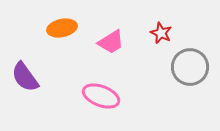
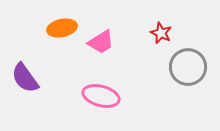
pink trapezoid: moved 10 px left
gray circle: moved 2 px left
purple semicircle: moved 1 px down
pink ellipse: rotated 6 degrees counterclockwise
